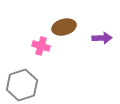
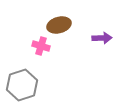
brown ellipse: moved 5 px left, 2 px up
